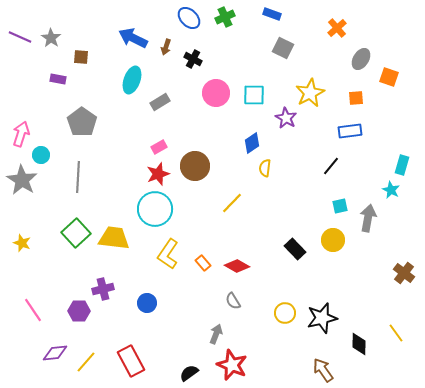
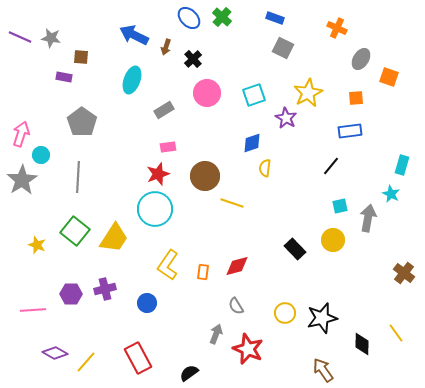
blue rectangle at (272, 14): moved 3 px right, 4 px down
green cross at (225, 17): moved 3 px left; rotated 24 degrees counterclockwise
orange cross at (337, 28): rotated 24 degrees counterclockwise
gray star at (51, 38): rotated 24 degrees counterclockwise
blue arrow at (133, 38): moved 1 px right, 3 px up
black cross at (193, 59): rotated 18 degrees clockwise
purple rectangle at (58, 79): moved 6 px right, 2 px up
pink circle at (216, 93): moved 9 px left
yellow star at (310, 93): moved 2 px left
cyan square at (254, 95): rotated 20 degrees counterclockwise
gray rectangle at (160, 102): moved 4 px right, 8 px down
blue diamond at (252, 143): rotated 15 degrees clockwise
pink rectangle at (159, 147): moved 9 px right; rotated 21 degrees clockwise
brown circle at (195, 166): moved 10 px right, 10 px down
gray star at (22, 180): rotated 8 degrees clockwise
cyan star at (391, 190): moved 4 px down
yellow line at (232, 203): rotated 65 degrees clockwise
green square at (76, 233): moved 1 px left, 2 px up; rotated 8 degrees counterclockwise
yellow trapezoid at (114, 238): rotated 116 degrees clockwise
yellow star at (22, 243): moved 15 px right, 2 px down
yellow L-shape at (168, 254): moved 11 px down
orange rectangle at (203, 263): moved 9 px down; rotated 49 degrees clockwise
red diamond at (237, 266): rotated 45 degrees counterclockwise
purple cross at (103, 289): moved 2 px right
gray semicircle at (233, 301): moved 3 px right, 5 px down
pink line at (33, 310): rotated 60 degrees counterclockwise
purple hexagon at (79, 311): moved 8 px left, 17 px up
black diamond at (359, 344): moved 3 px right
purple diamond at (55, 353): rotated 35 degrees clockwise
red rectangle at (131, 361): moved 7 px right, 3 px up
red star at (232, 365): moved 16 px right, 16 px up
